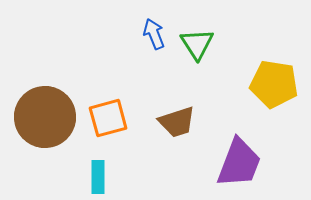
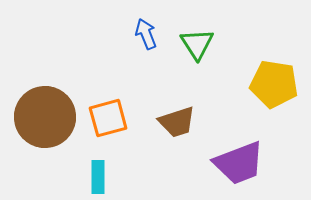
blue arrow: moved 8 px left
purple trapezoid: rotated 48 degrees clockwise
